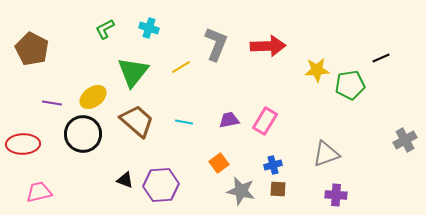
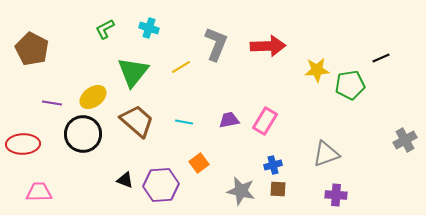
orange square: moved 20 px left
pink trapezoid: rotated 12 degrees clockwise
